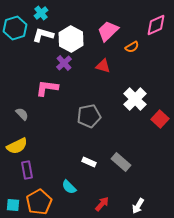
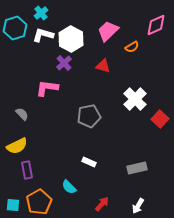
gray rectangle: moved 16 px right, 6 px down; rotated 54 degrees counterclockwise
